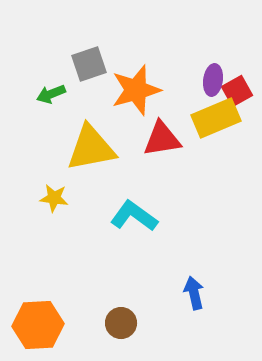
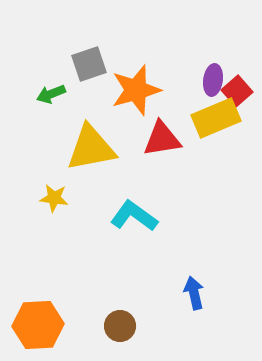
red square: rotated 12 degrees counterclockwise
brown circle: moved 1 px left, 3 px down
